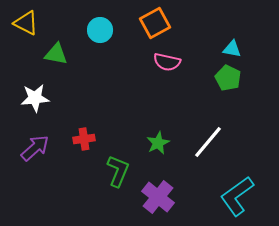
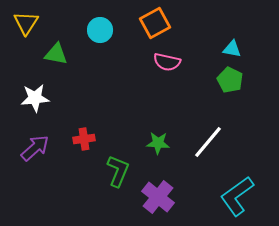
yellow triangle: rotated 36 degrees clockwise
green pentagon: moved 2 px right, 2 px down
green star: rotated 30 degrees clockwise
